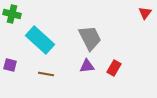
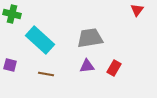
red triangle: moved 8 px left, 3 px up
gray trapezoid: rotated 72 degrees counterclockwise
